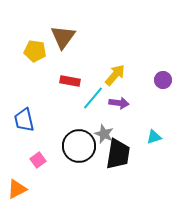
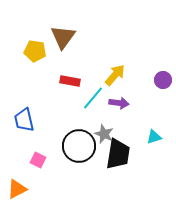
pink square: rotated 28 degrees counterclockwise
